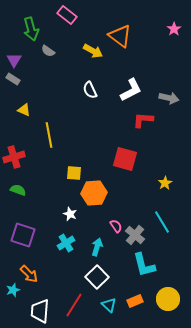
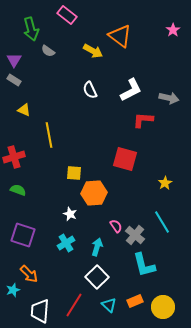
pink star: moved 1 px left, 1 px down
gray rectangle: moved 1 px right, 1 px down
yellow circle: moved 5 px left, 8 px down
